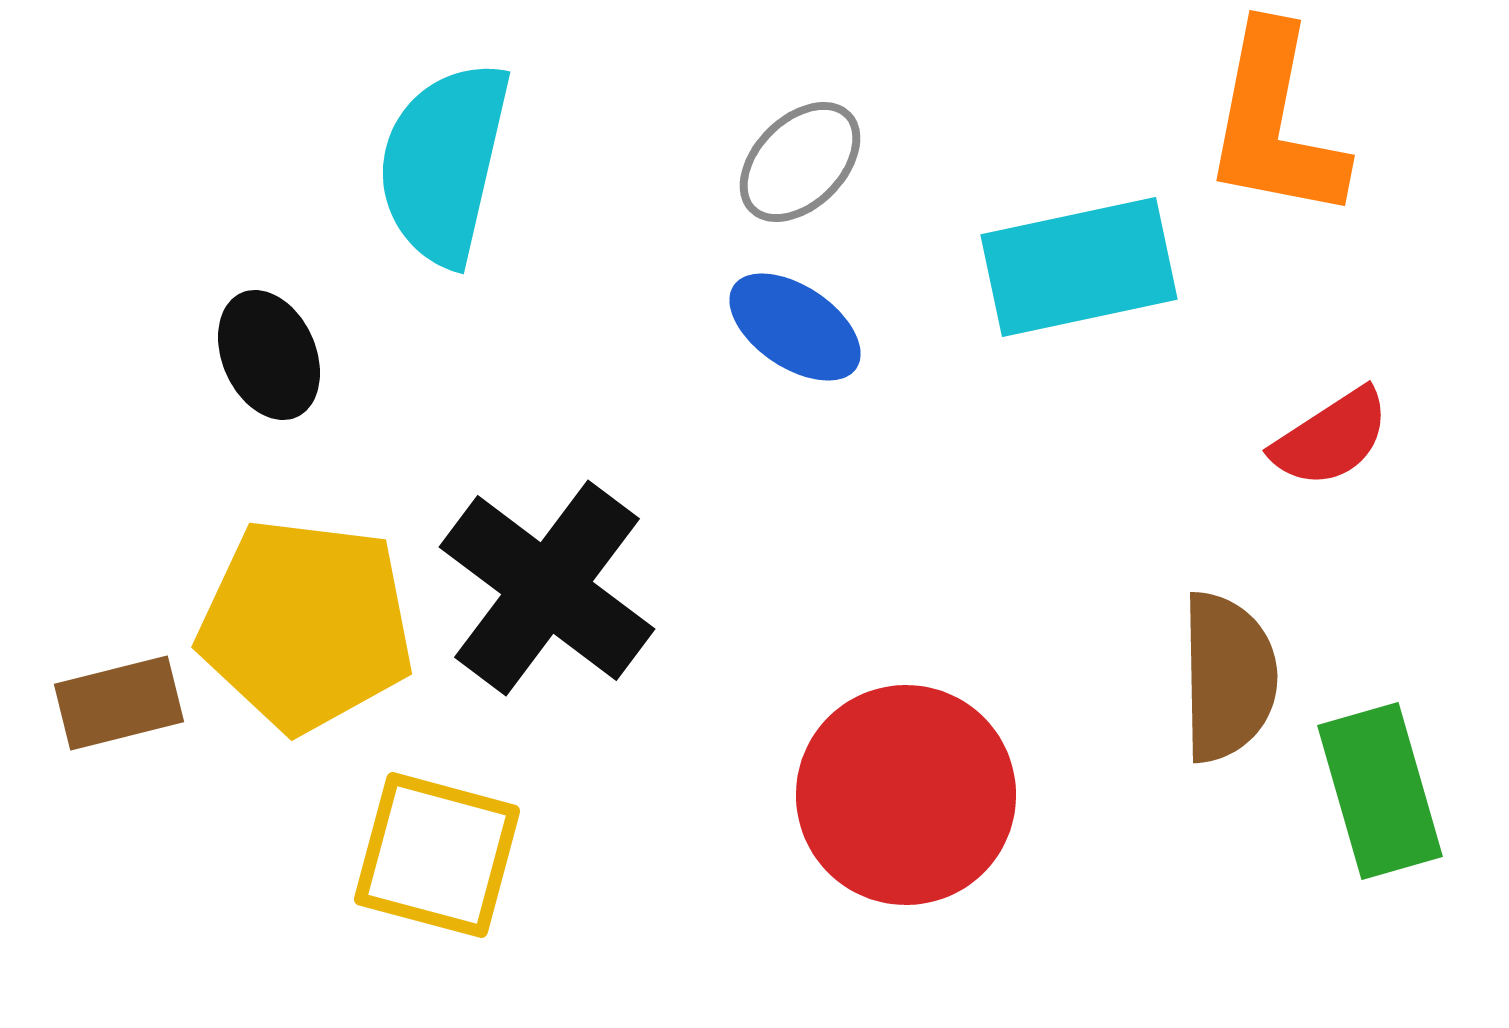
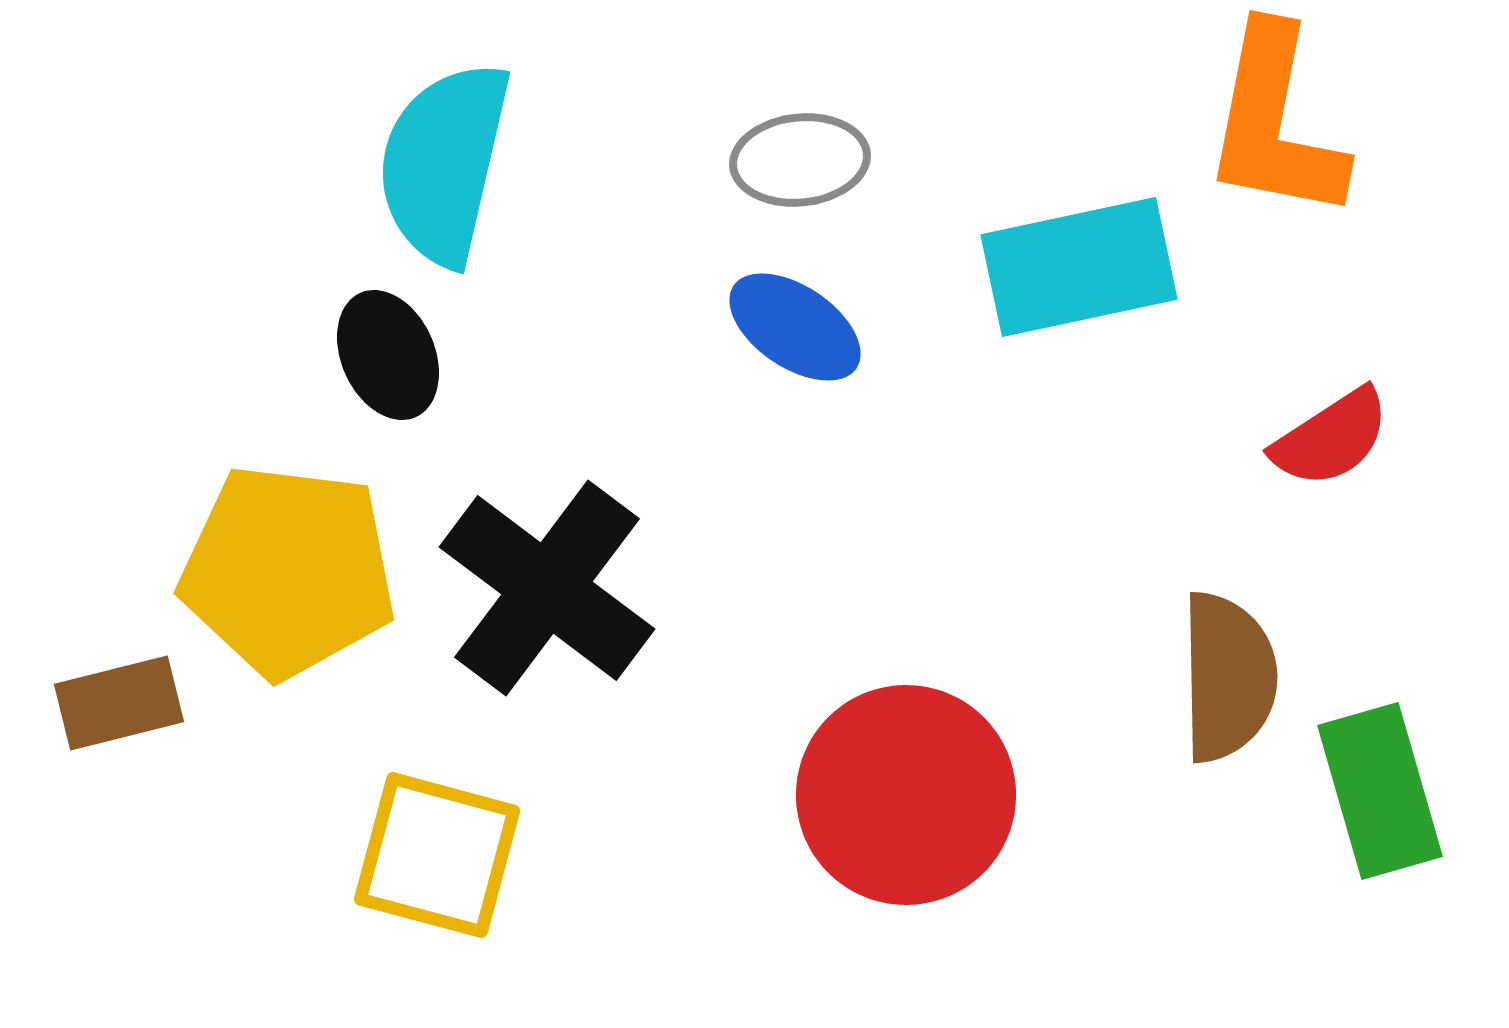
gray ellipse: moved 2 px up; rotated 39 degrees clockwise
black ellipse: moved 119 px right
yellow pentagon: moved 18 px left, 54 px up
